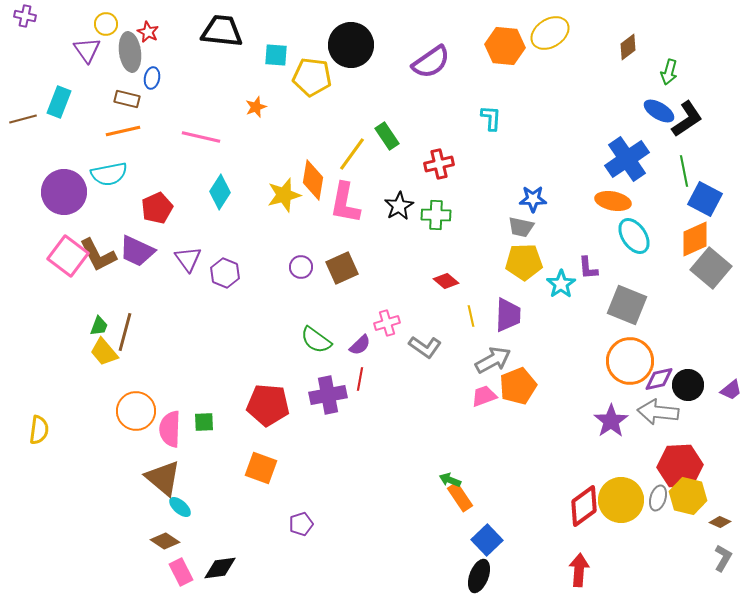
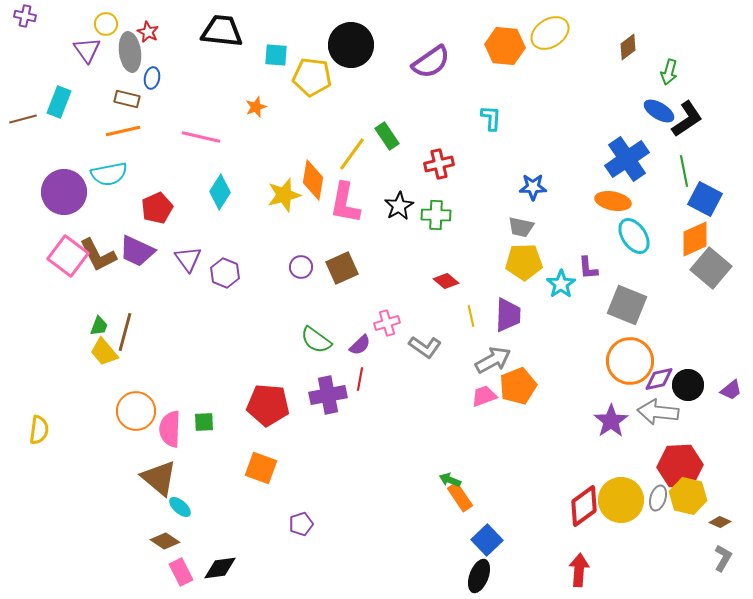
blue star at (533, 199): moved 12 px up
brown triangle at (163, 478): moved 4 px left
